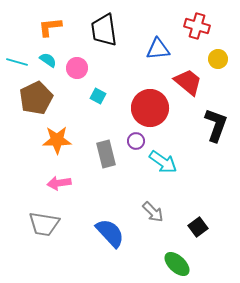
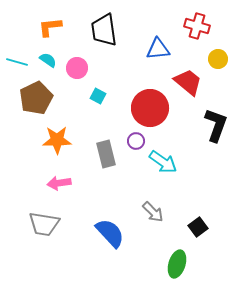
green ellipse: rotated 64 degrees clockwise
